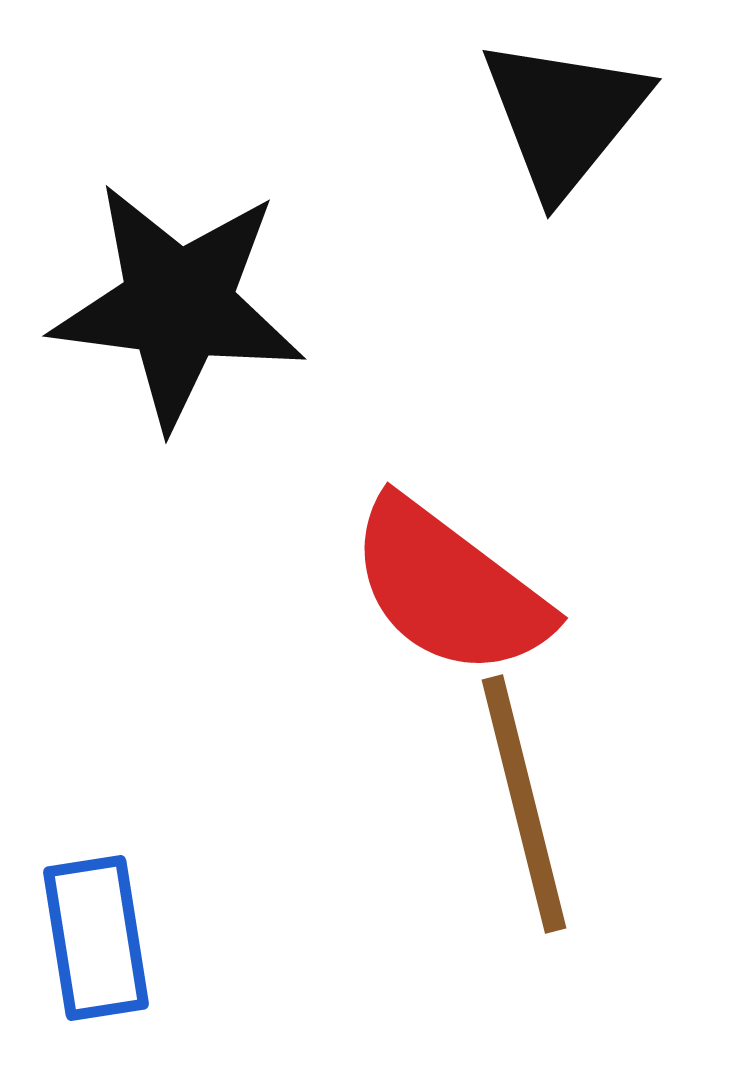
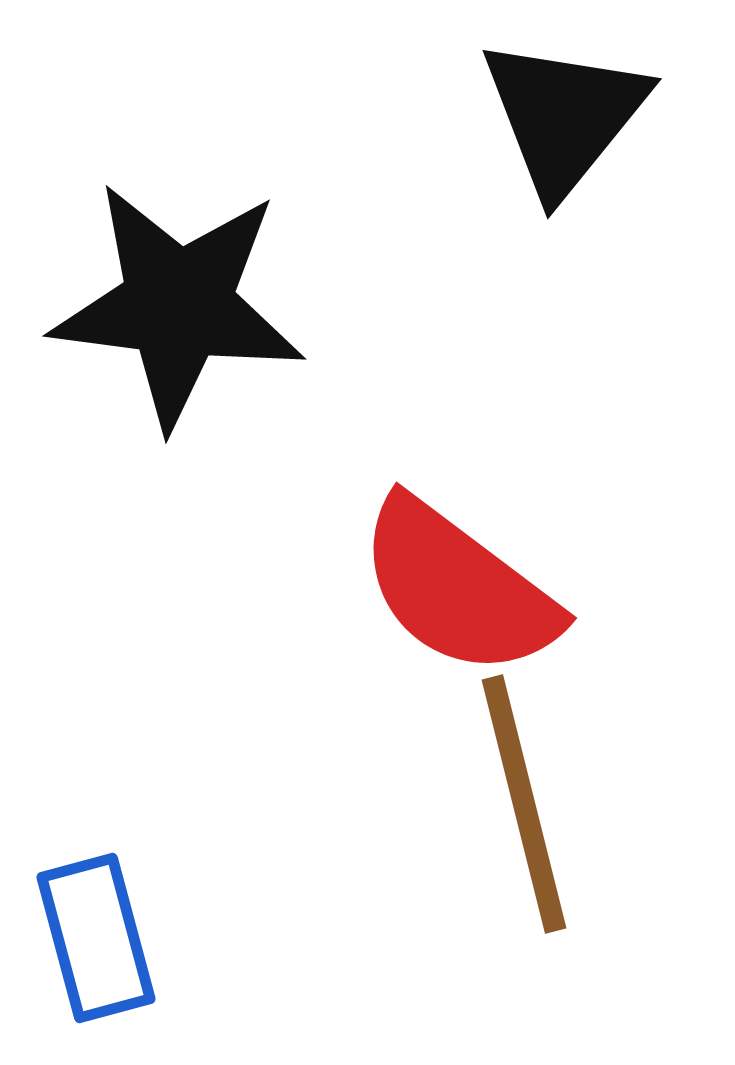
red semicircle: moved 9 px right
blue rectangle: rotated 6 degrees counterclockwise
